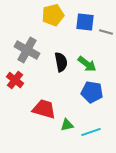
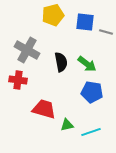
red cross: moved 3 px right; rotated 30 degrees counterclockwise
